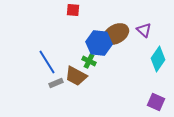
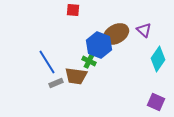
blue hexagon: moved 2 px down; rotated 15 degrees clockwise
brown trapezoid: rotated 20 degrees counterclockwise
